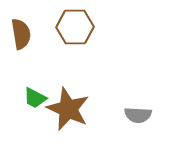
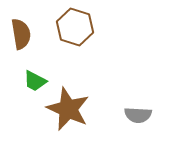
brown hexagon: rotated 18 degrees clockwise
green trapezoid: moved 17 px up
